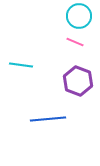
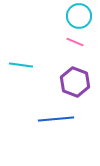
purple hexagon: moved 3 px left, 1 px down
blue line: moved 8 px right
